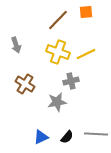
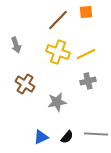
gray cross: moved 17 px right
